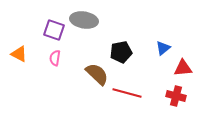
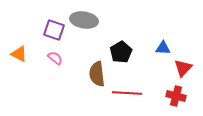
blue triangle: rotated 42 degrees clockwise
black pentagon: rotated 20 degrees counterclockwise
pink semicircle: rotated 119 degrees clockwise
red triangle: rotated 42 degrees counterclockwise
brown semicircle: rotated 140 degrees counterclockwise
red line: rotated 12 degrees counterclockwise
